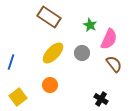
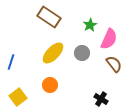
green star: rotated 16 degrees clockwise
